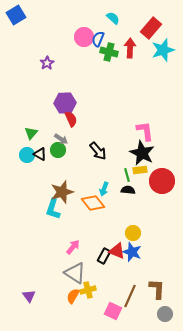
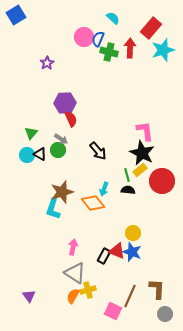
yellow rectangle: rotated 32 degrees counterclockwise
pink arrow: rotated 28 degrees counterclockwise
